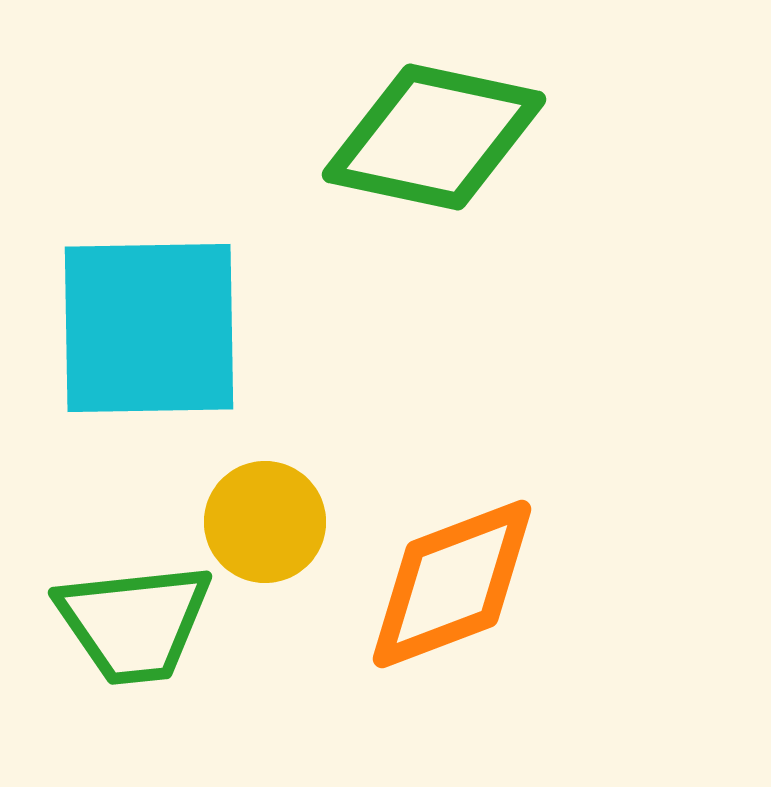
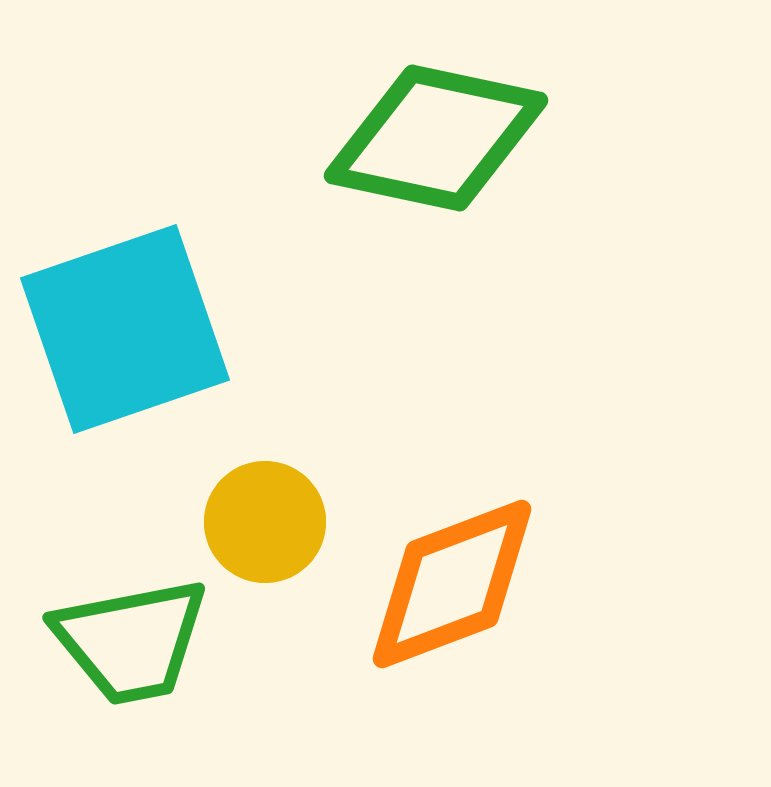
green diamond: moved 2 px right, 1 px down
cyan square: moved 24 px left, 1 px down; rotated 18 degrees counterclockwise
green trapezoid: moved 3 px left, 18 px down; rotated 5 degrees counterclockwise
